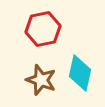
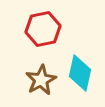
brown star: rotated 24 degrees clockwise
